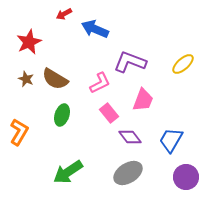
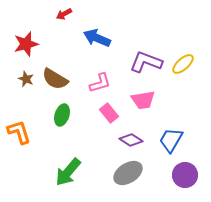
blue arrow: moved 2 px right, 9 px down
red star: moved 3 px left, 2 px down; rotated 10 degrees clockwise
purple L-shape: moved 16 px right
pink L-shape: rotated 10 degrees clockwise
pink trapezoid: rotated 60 degrees clockwise
orange L-shape: rotated 48 degrees counterclockwise
purple diamond: moved 1 px right, 3 px down; rotated 20 degrees counterclockwise
green arrow: rotated 16 degrees counterclockwise
purple circle: moved 1 px left, 2 px up
